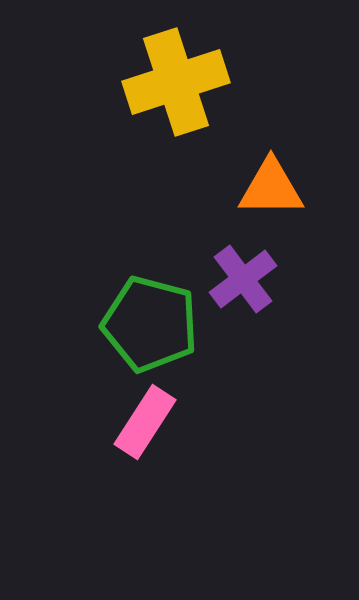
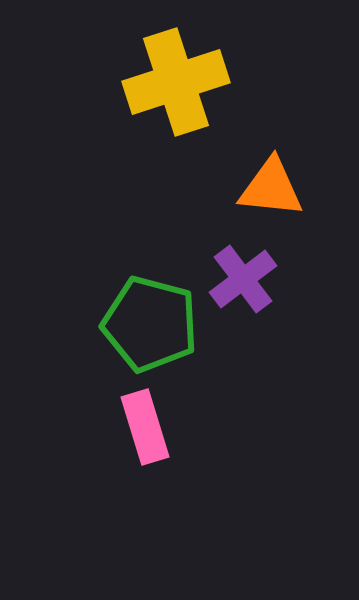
orange triangle: rotated 6 degrees clockwise
pink rectangle: moved 5 px down; rotated 50 degrees counterclockwise
